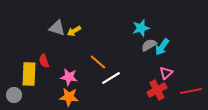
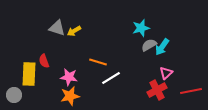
orange line: rotated 24 degrees counterclockwise
orange star: moved 1 px right, 1 px up; rotated 18 degrees counterclockwise
